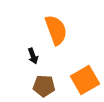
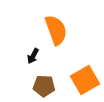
black arrow: rotated 49 degrees clockwise
